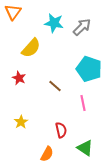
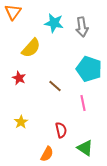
gray arrow: rotated 126 degrees clockwise
